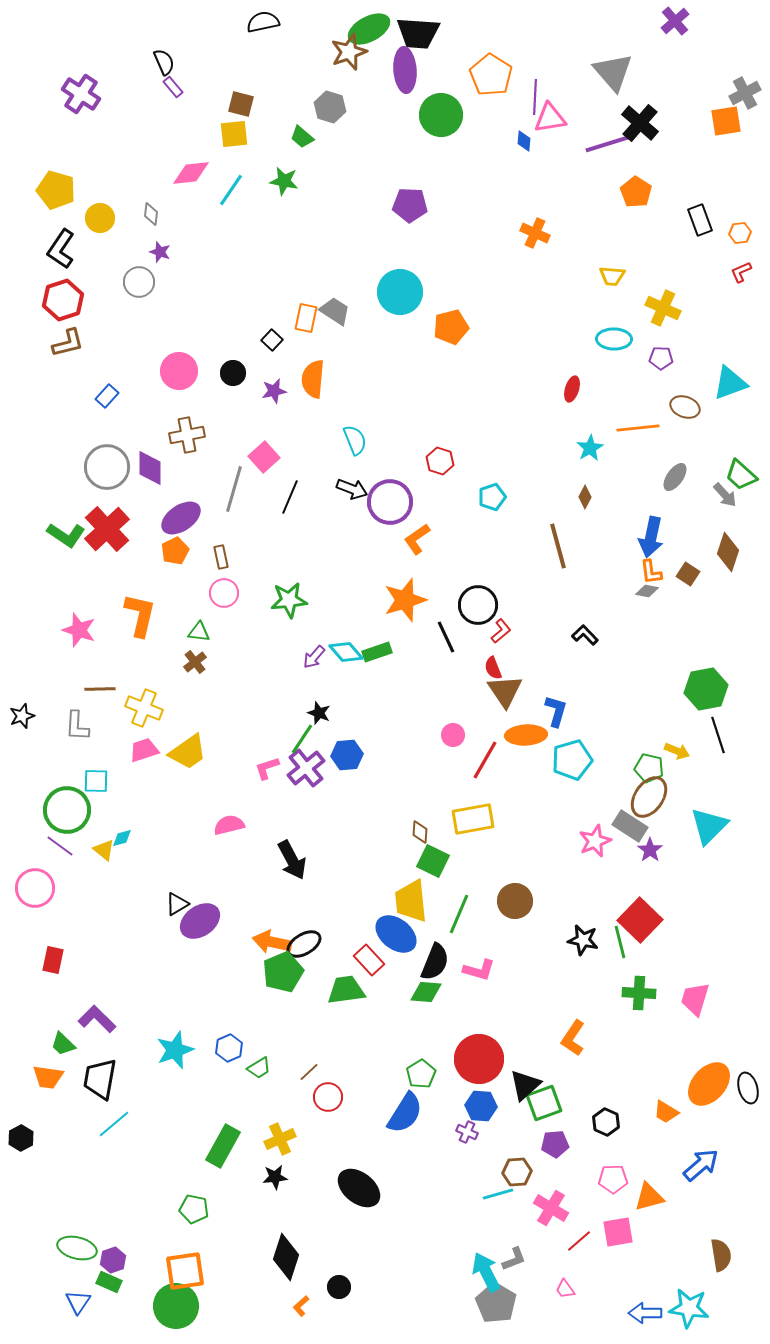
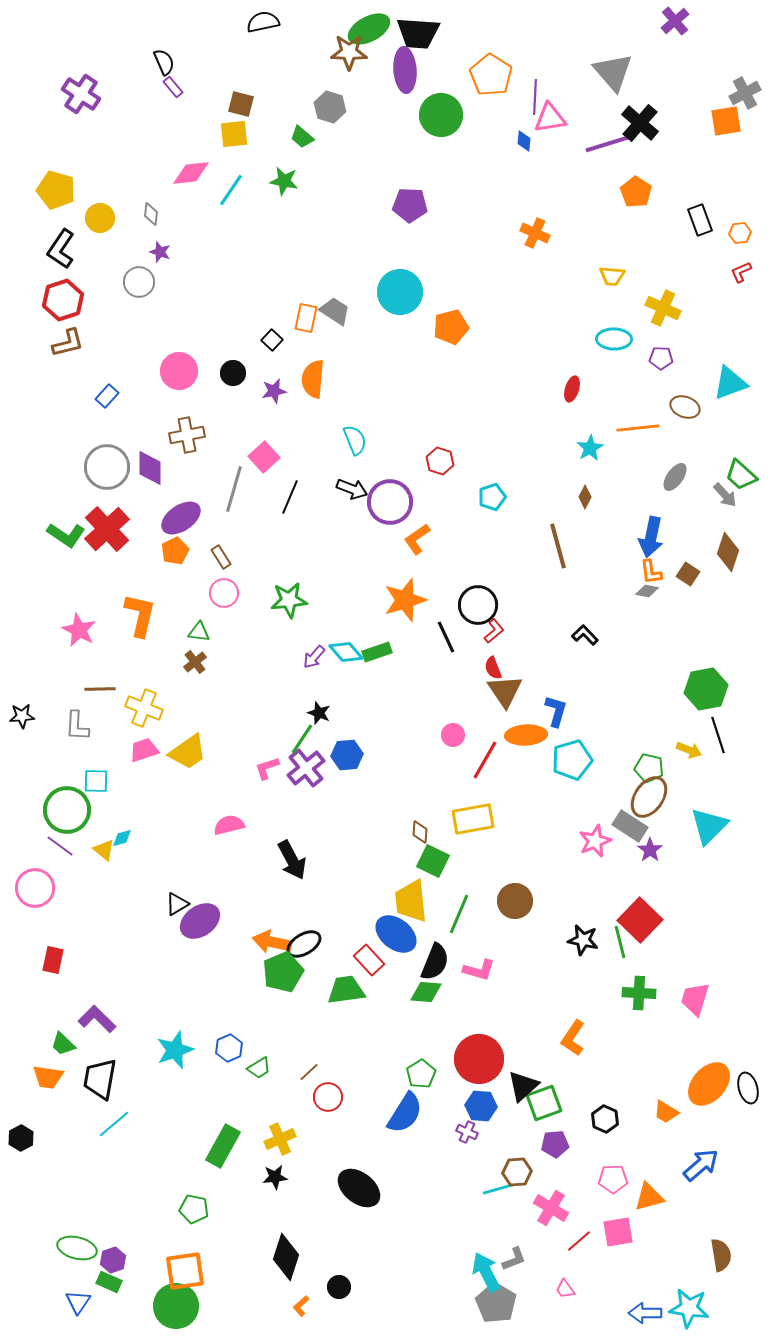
brown star at (349, 52): rotated 21 degrees clockwise
brown rectangle at (221, 557): rotated 20 degrees counterclockwise
pink star at (79, 630): rotated 8 degrees clockwise
red L-shape at (501, 631): moved 7 px left
black star at (22, 716): rotated 15 degrees clockwise
yellow arrow at (677, 751): moved 12 px right, 1 px up
black triangle at (525, 1085): moved 2 px left, 1 px down
black hexagon at (606, 1122): moved 1 px left, 3 px up
cyan line at (498, 1194): moved 5 px up
